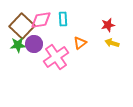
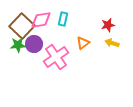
cyan rectangle: rotated 16 degrees clockwise
orange triangle: moved 3 px right
